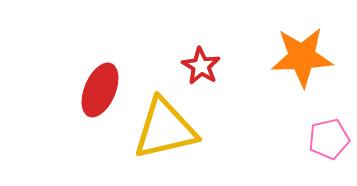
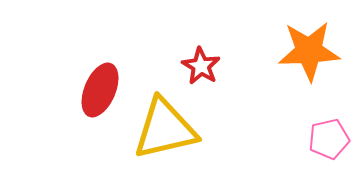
orange star: moved 7 px right, 6 px up
